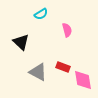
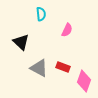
cyan semicircle: rotated 64 degrees counterclockwise
pink semicircle: rotated 40 degrees clockwise
gray triangle: moved 1 px right, 4 px up
pink diamond: moved 1 px right, 1 px down; rotated 30 degrees clockwise
